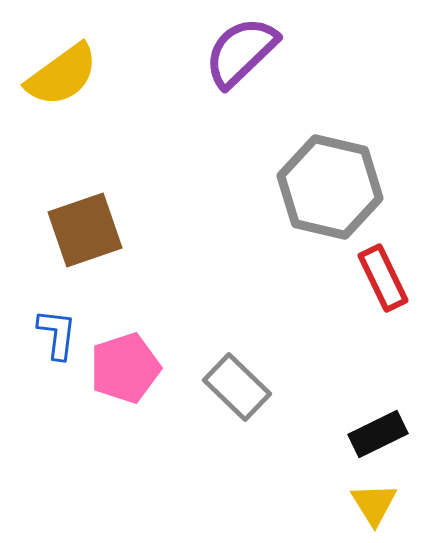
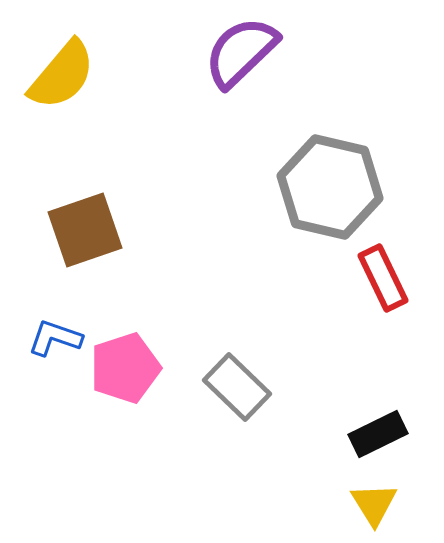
yellow semicircle: rotated 14 degrees counterclockwise
blue L-shape: moved 2 px left, 4 px down; rotated 78 degrees counterclockwise
